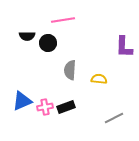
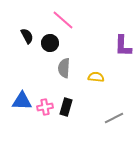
pink line: rotated 50 degrees clockwise
black semicircle: rotated 119 degrees counterclockwise
black circle: moved 2 px right
purple L-shape: moved 1 px left, 1 px up
gray semicircle: moved 6 px left, 2 px up
yellow semicircle: moved 3 px left, 2 px up
blue triangle: rotated 25 degrees clockwise
black rectangle: rotated 54 degrees counterclockwise
